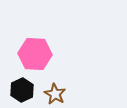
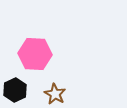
black hexagon: moved 7 px left
